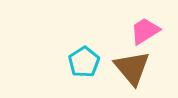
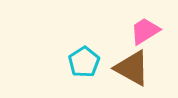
brown triangle: rotated 21 degrees counterclockwise
